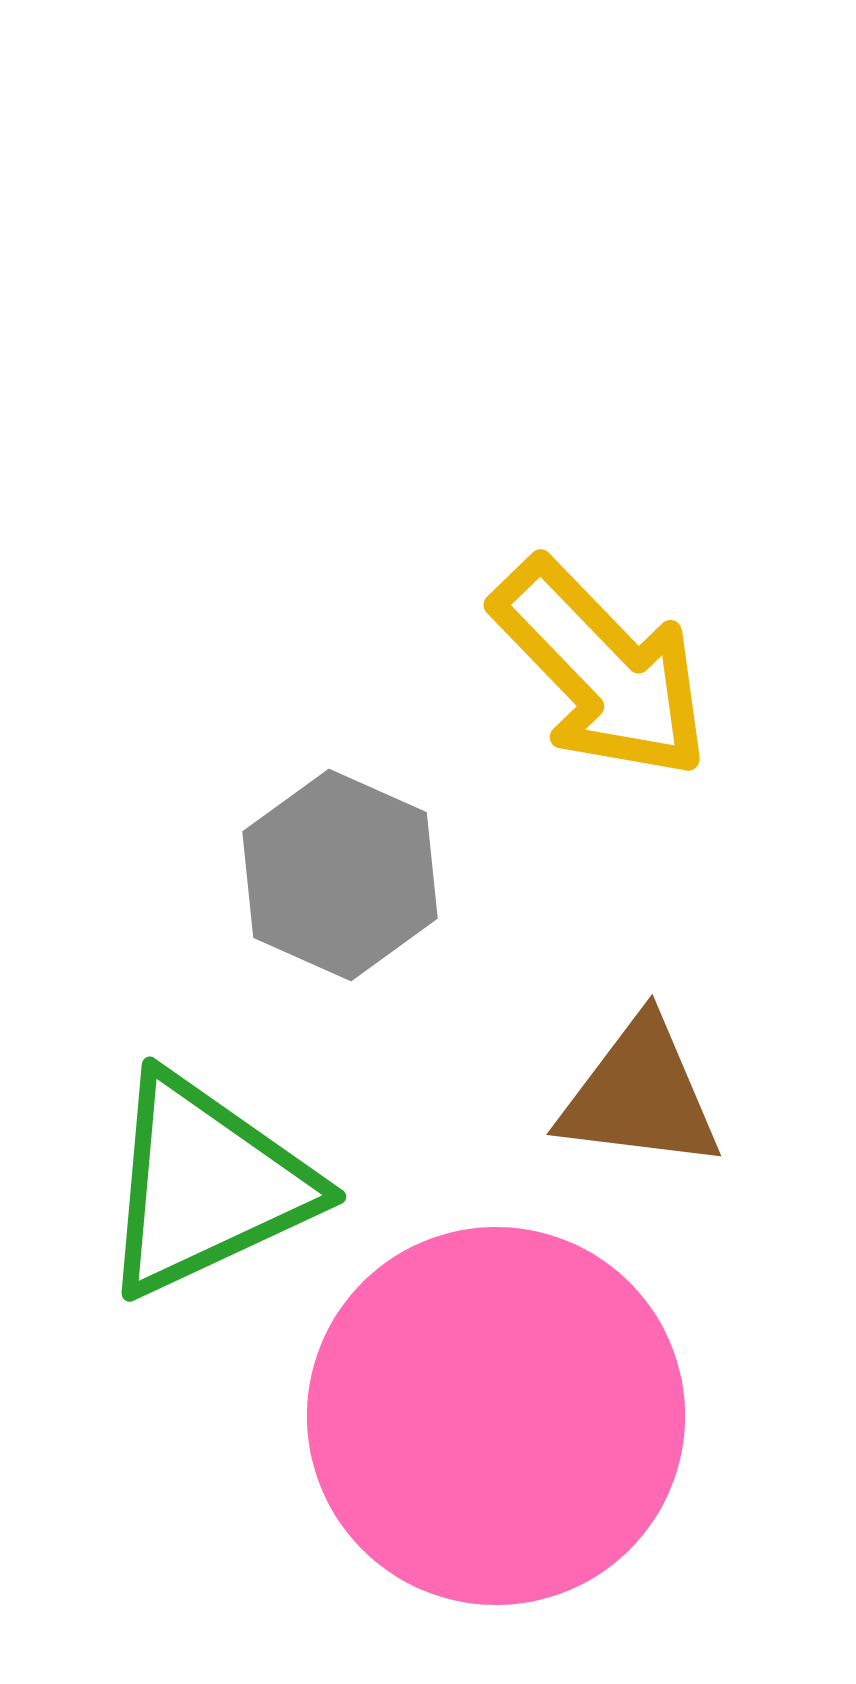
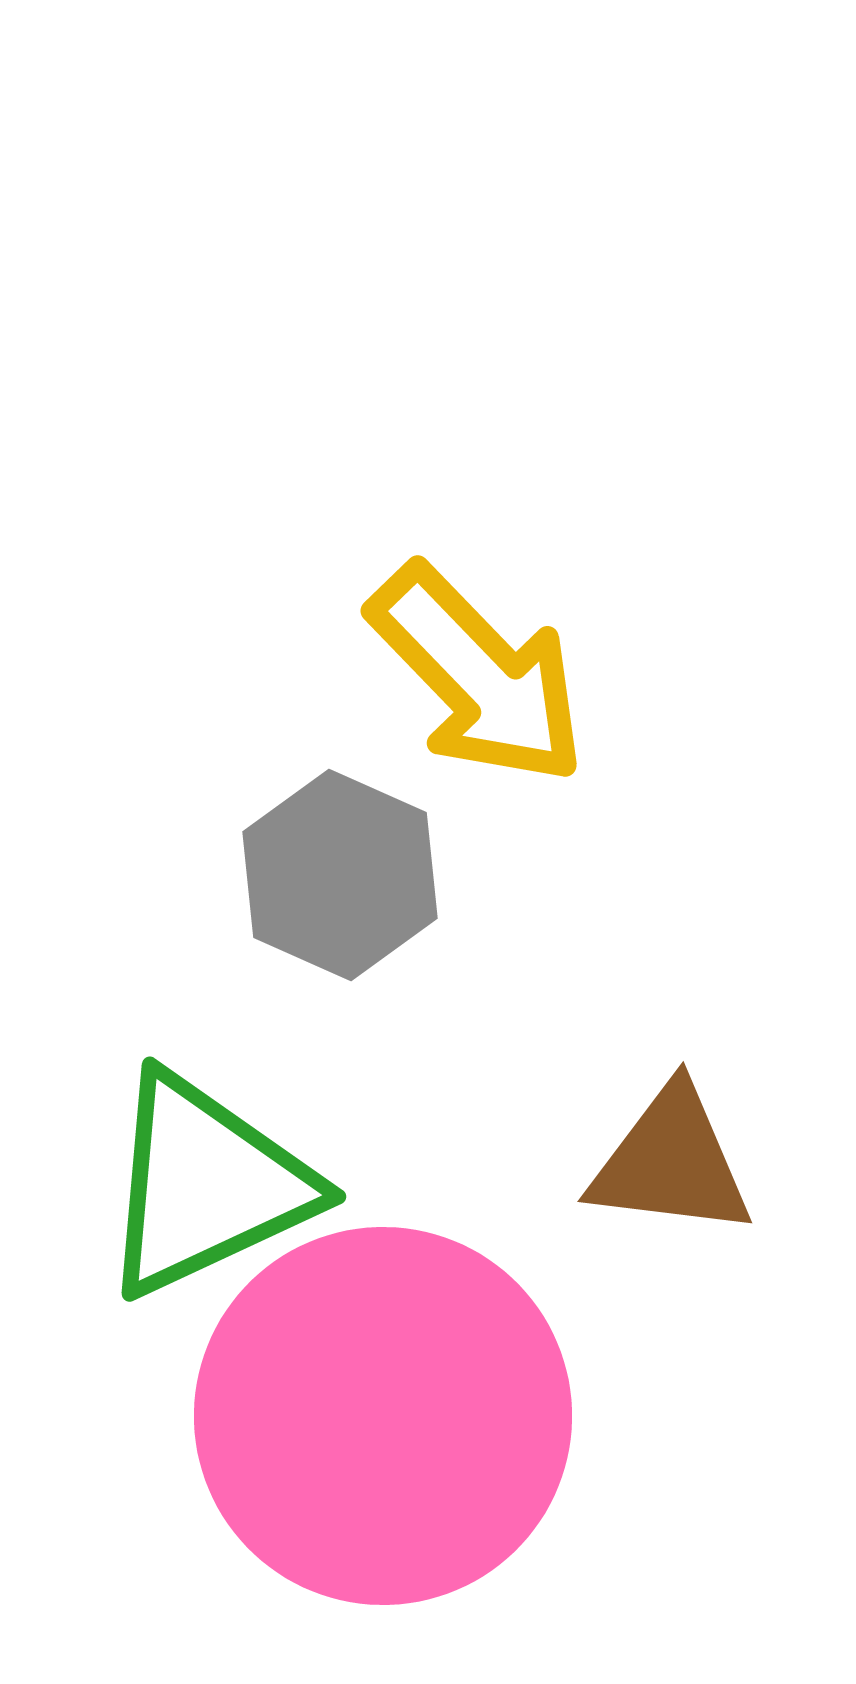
yellow arrow: moved 123 px left, 6 px down
brown triangle: moved 31 px right, 67 px down
pink circle: moved 113 px left
